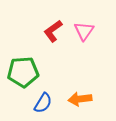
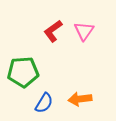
blue semicircle: moved 1 px right
